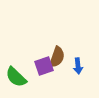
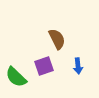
brown semicircle: moved 18 px up; rotated 45 degrees counterclockwise
